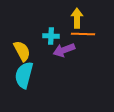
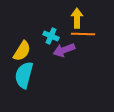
cyan cross: rotated 21 degrees clockwise
yellow semicircle: rotated 60 degrees clockwise
